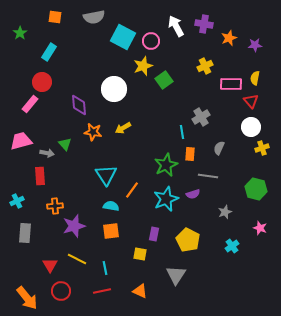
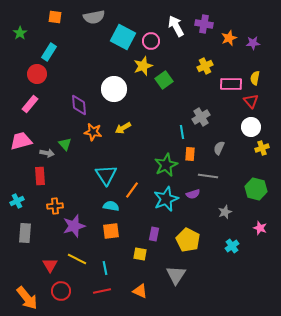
purple star at (255, 45): moved 2 px left, 2 px up
red circle at (42, 82): moved 5 px left, 8 px up
